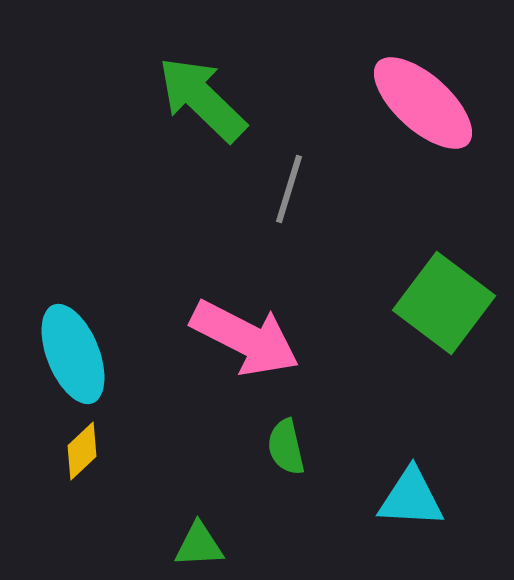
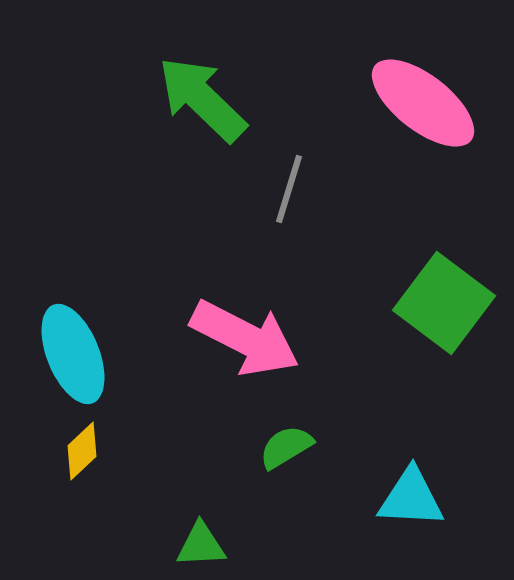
pink ellipse: rotated 4 degrees counterclockwise
green semicircle: rotated 72 degrees clockwise
green triangle: moved 2 px right
